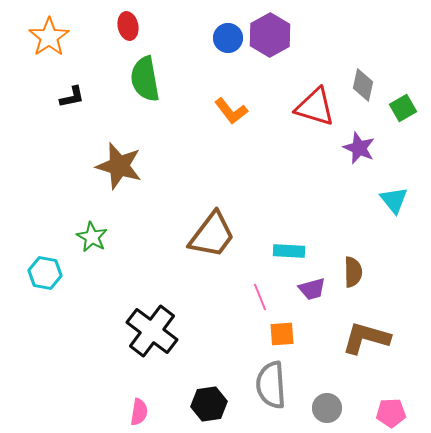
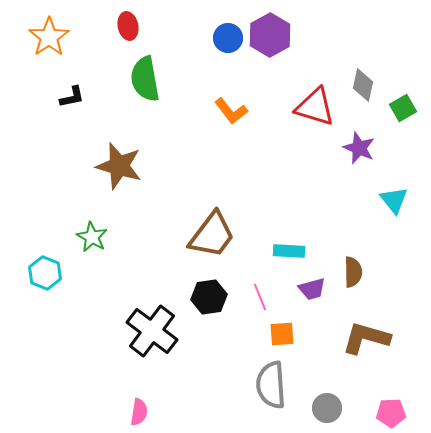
cyan hexagon: rotated 12 degrees clockwise
black hexagon: moved 107 px up
